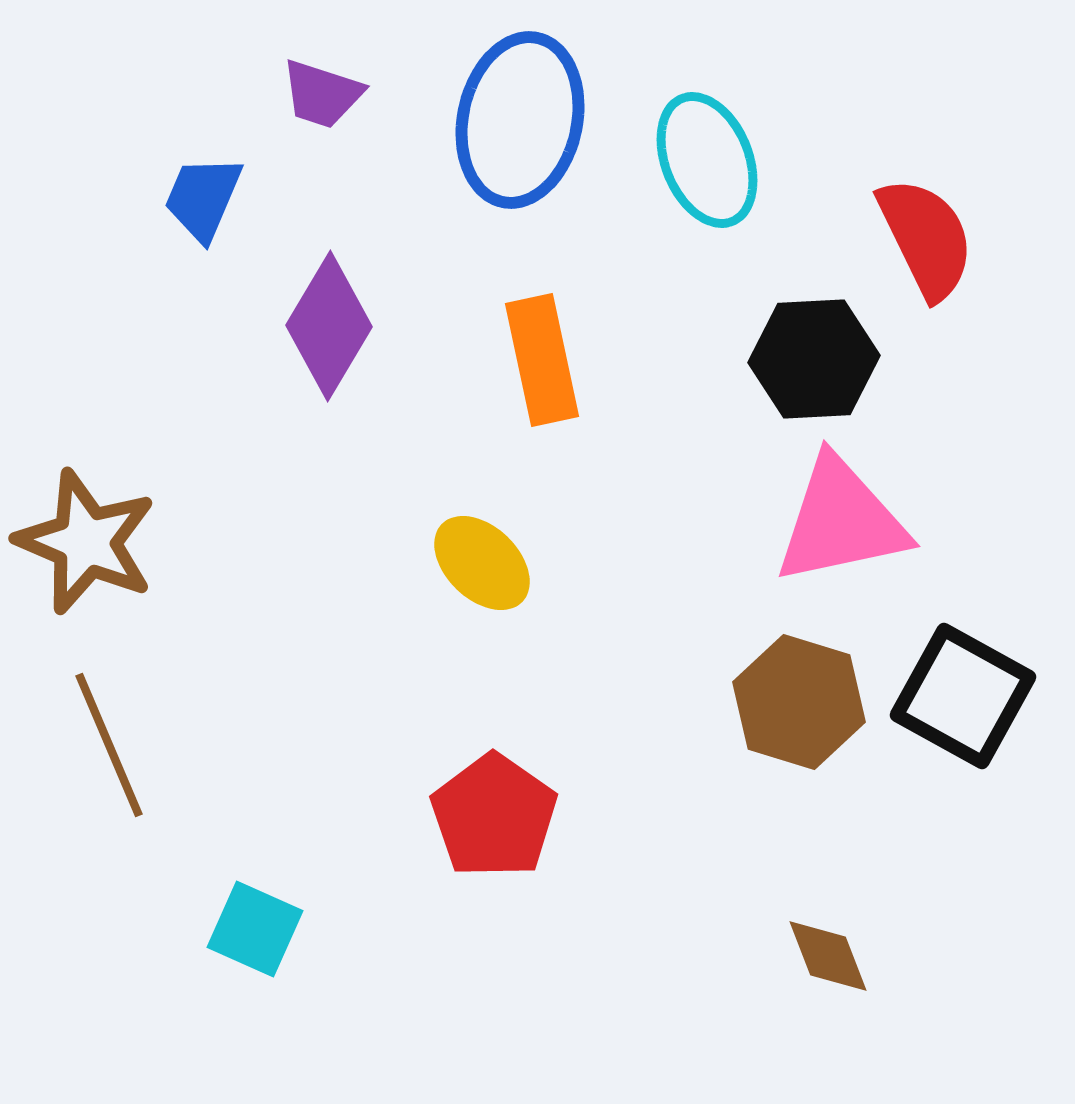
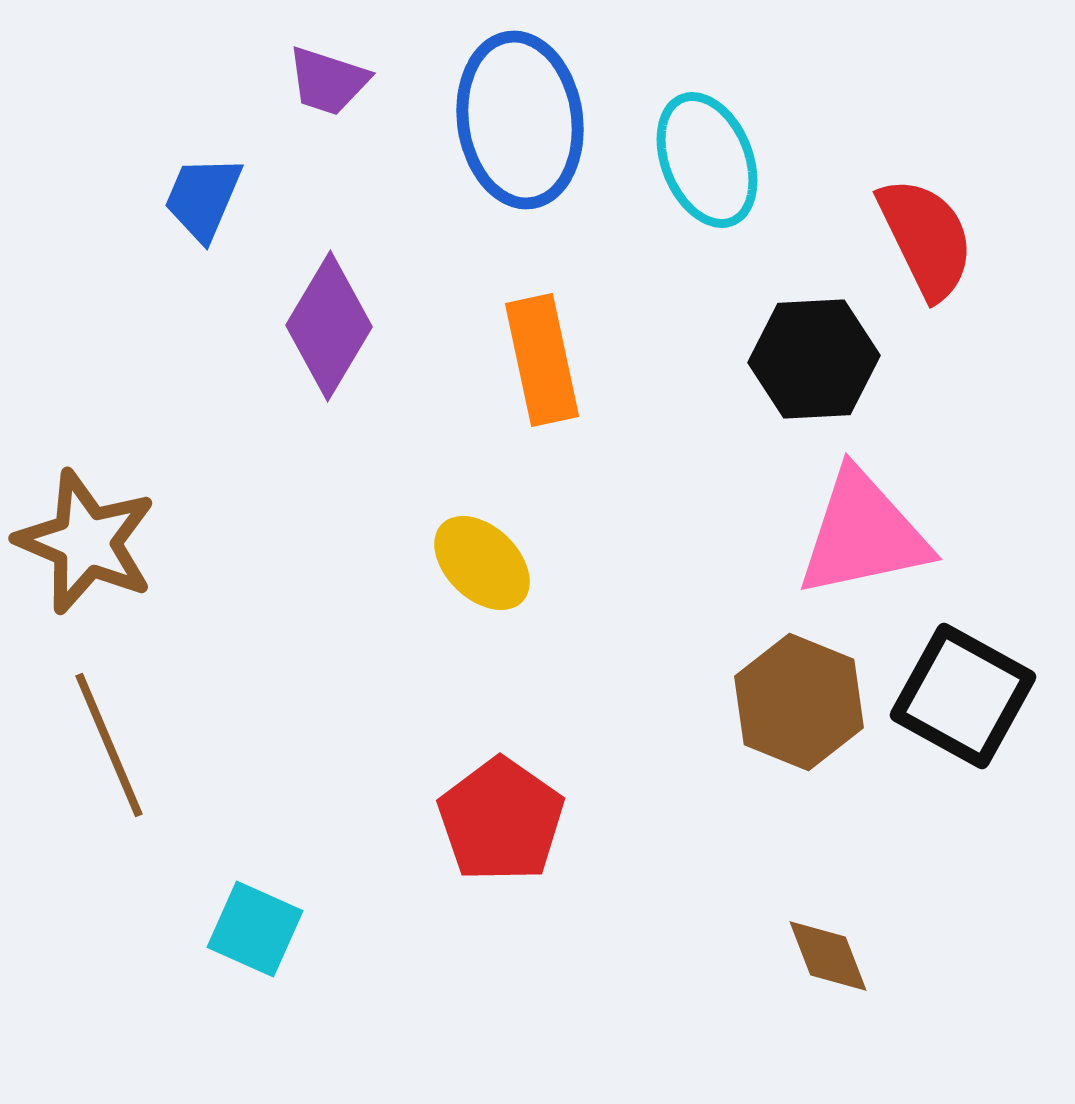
purple trapezoid: moved 6 px right, 13 px up
blue ellipse: rotated 20 degrees counterclockwise
pink triangle: moved 22 px right, 13 px down
brown hexagon: rotated 5 degrees clockwise
red pentagon: moved 7 px right, 4 px down
